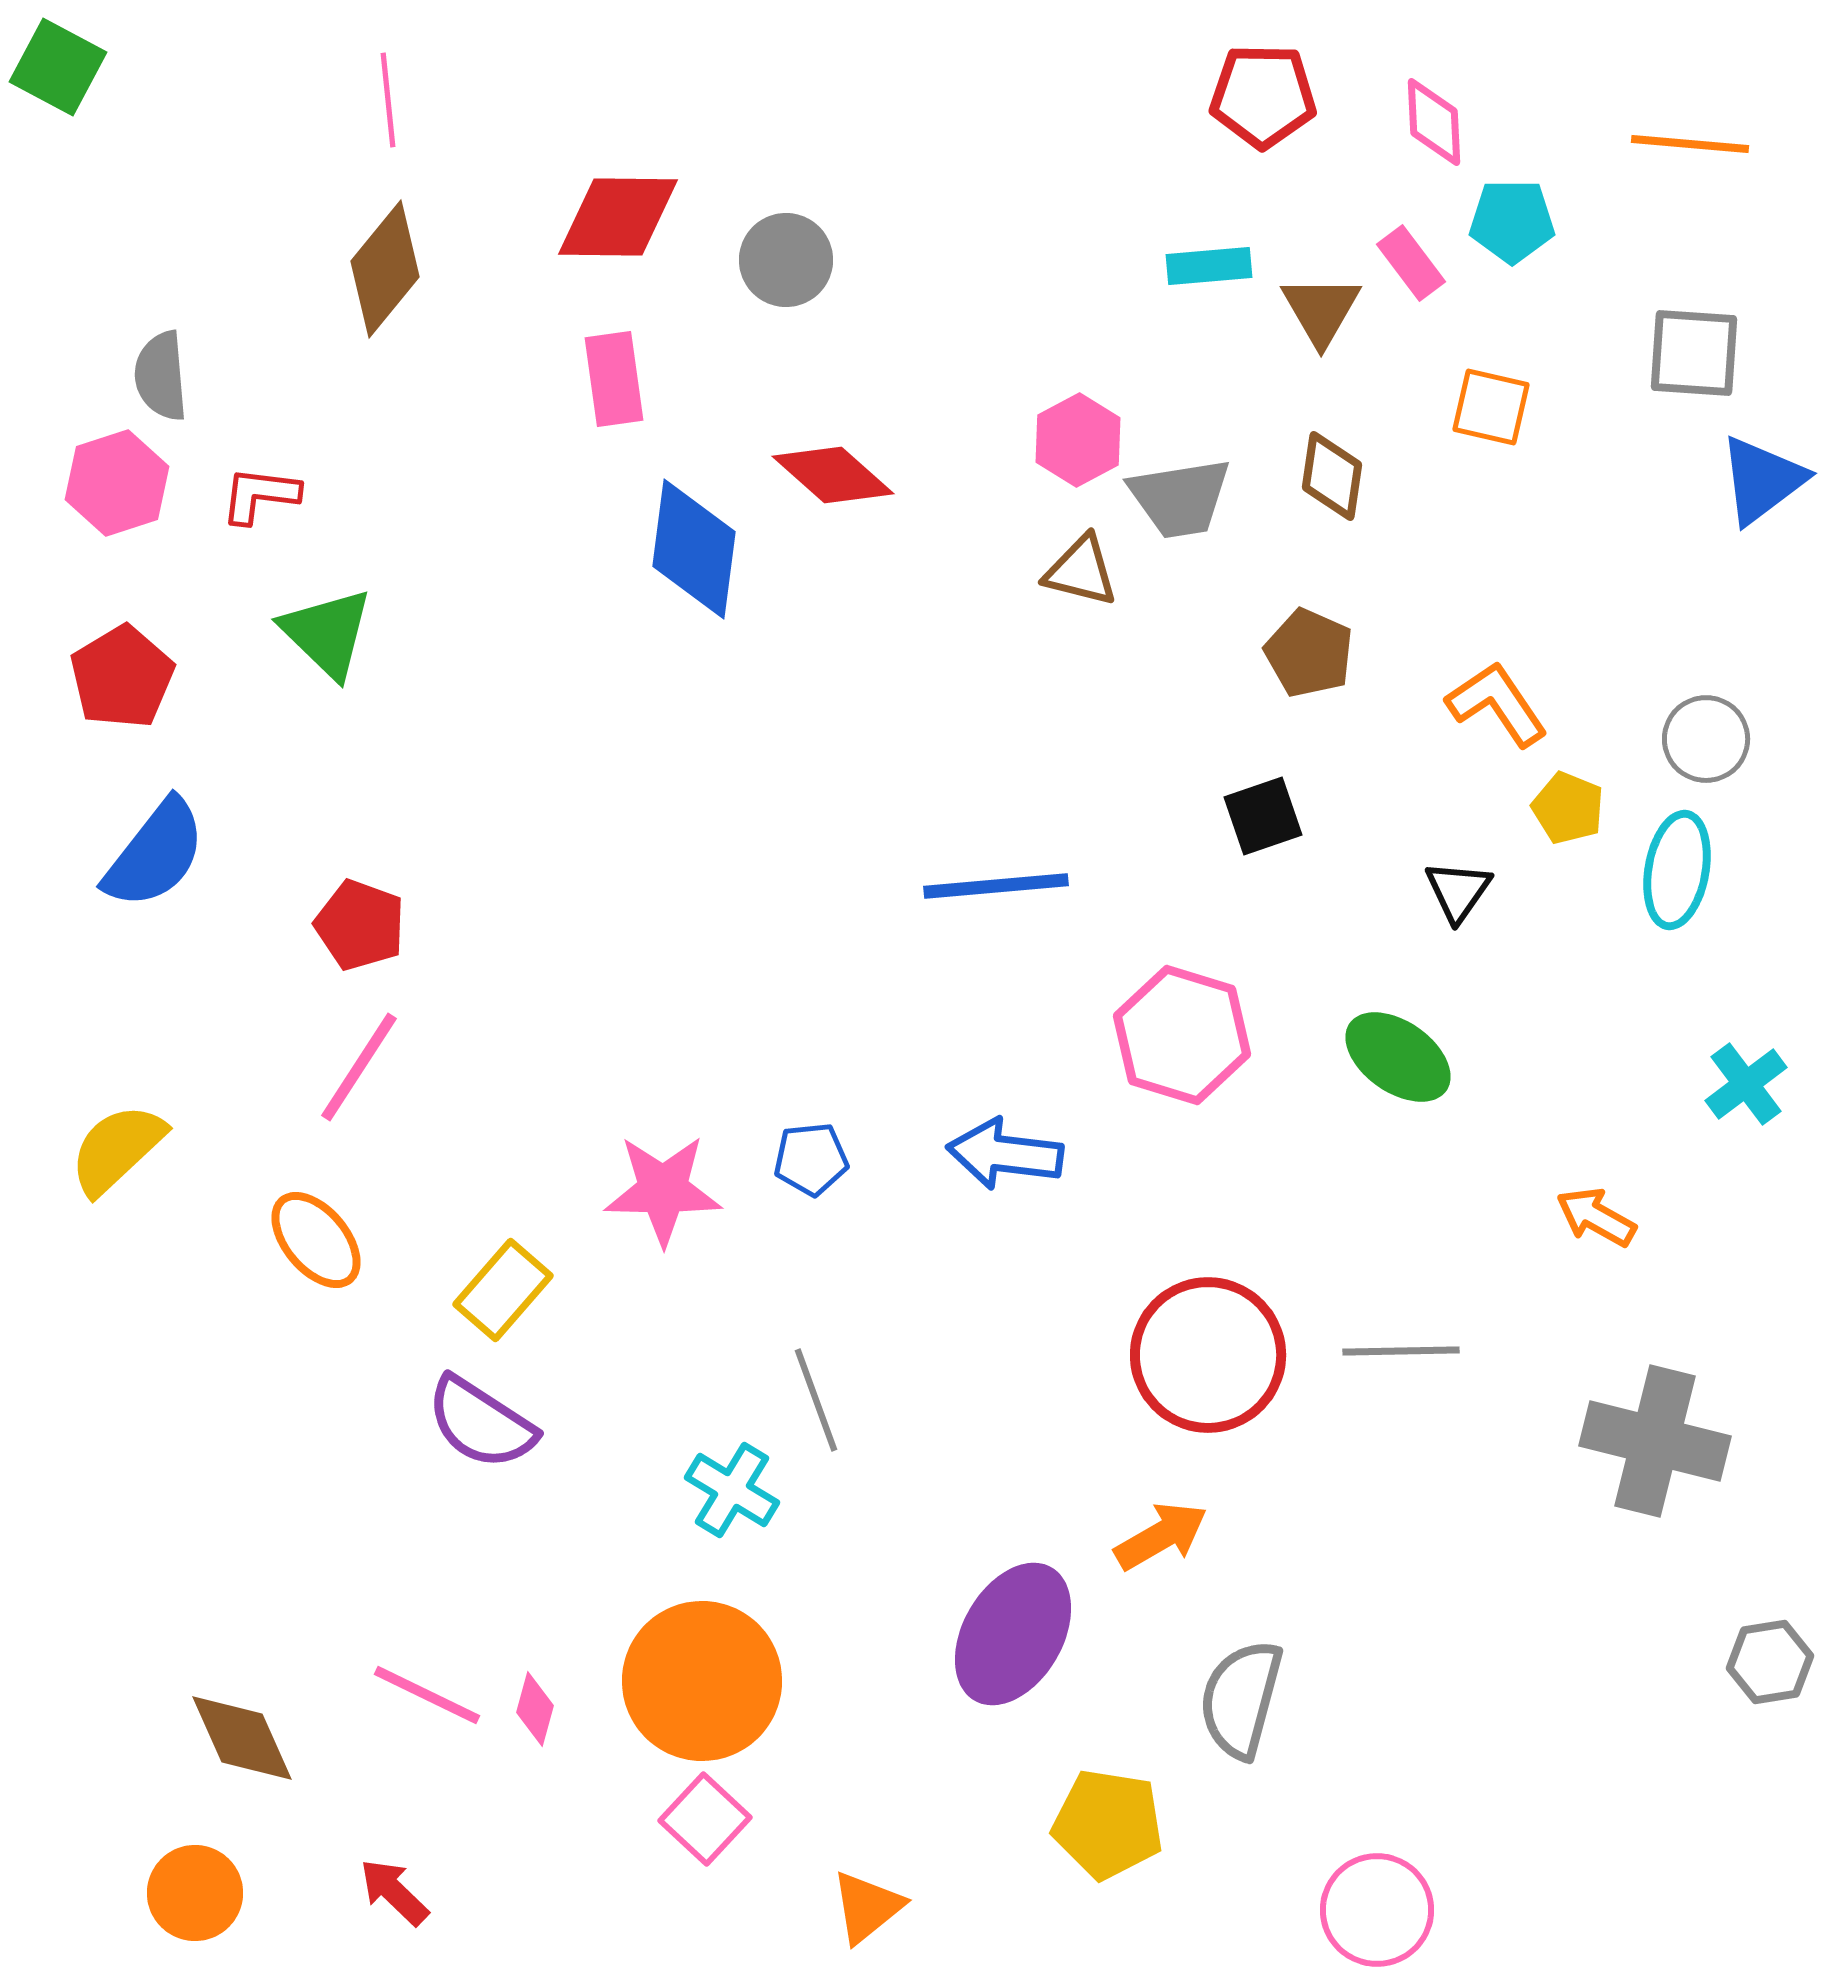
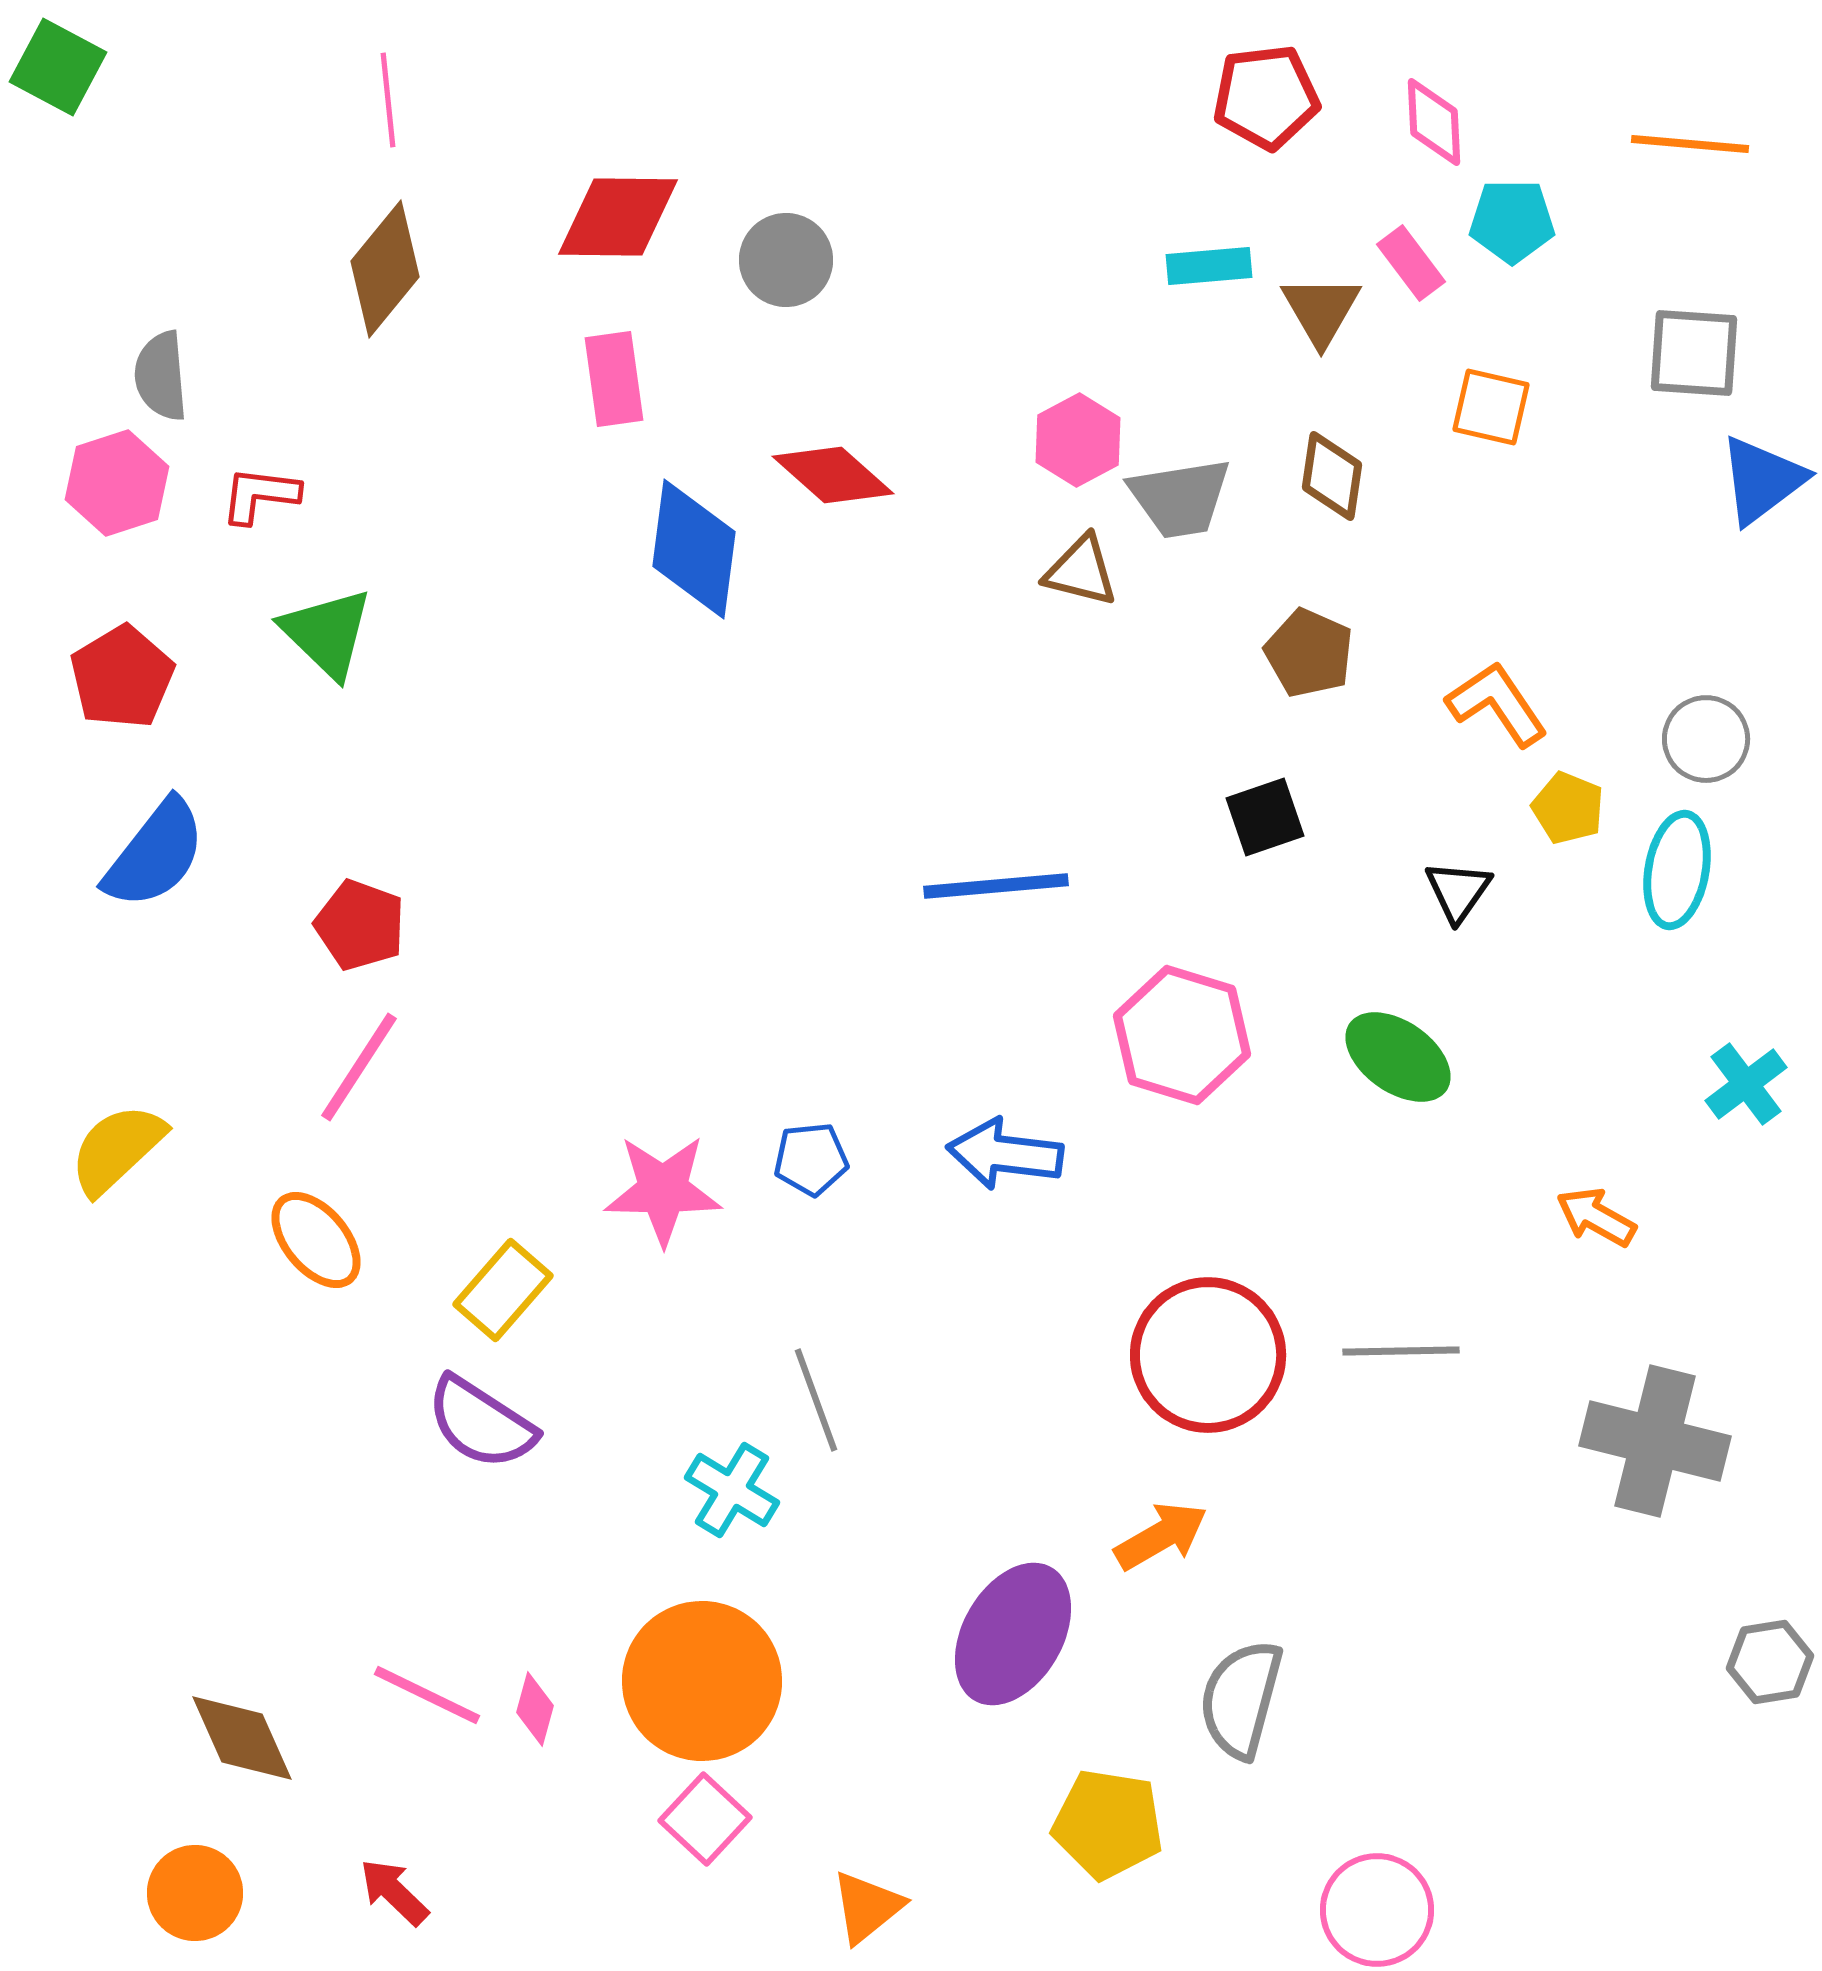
red pentagon at (1263, 96): moved 3 px right, 1 px down; rotated 8 degrees counterclockwise
black square at (1263, 816): moved 2 px right, 1 px down
